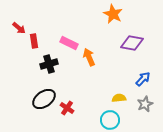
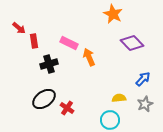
purple diamond: rotated 35 degrees clockwise
